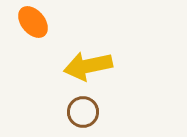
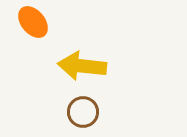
yellow arrow: moved 6 px left; rotated 18 degrees clockwise
